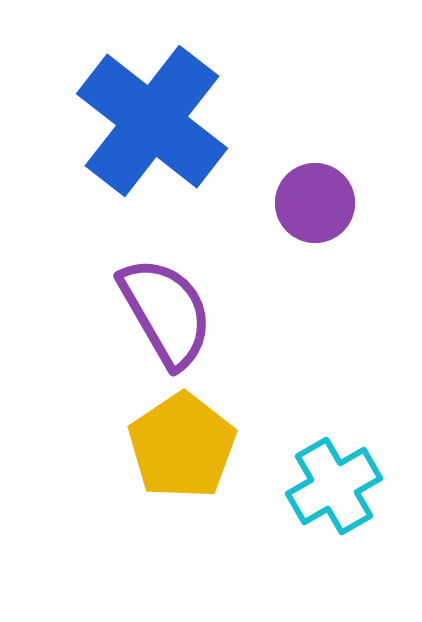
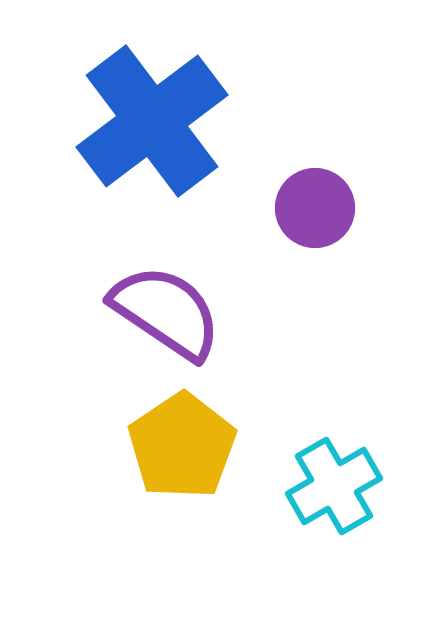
blue cross: rotated 15 degrees clockwise
purple circle: moved 5 px down
purple semicircle: rotated 26 degrees counterclockwise
